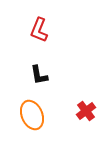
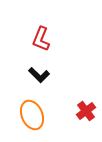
red L-shape: moved 2 px right, 9 px down
black L-shape: rotated 35 degrees counterclockwise
